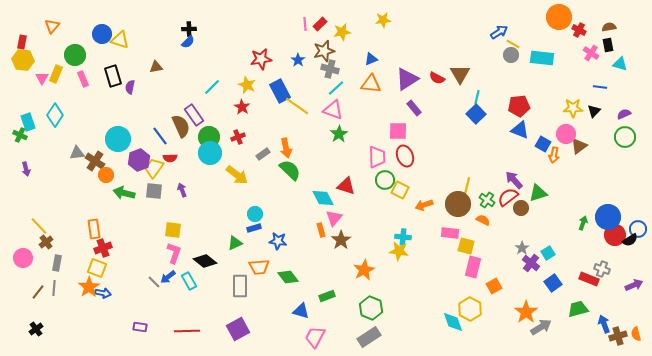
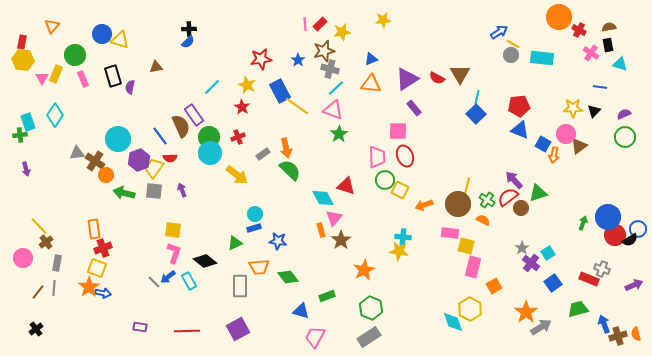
green cross at (20, 135): rotated 32 degrees counterclockwise
